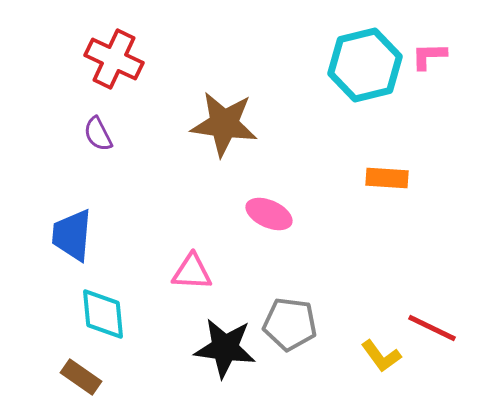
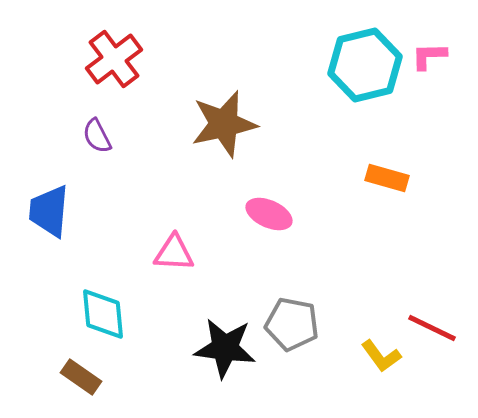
red cross: rotated 28 degrees clockwise
brown star: rotated 20 degrees counterclockwise
purple semicircle: moved 1 px left, 2 px down
orange rectangle: rotated 12 degrees clockwise
blue trapezoid: moved 23 px left, 24 px up
pink triangle: moved 18 px left, 19 px up
gray pentagon: moved 2 px right; rotated 4 degrees clockwise
